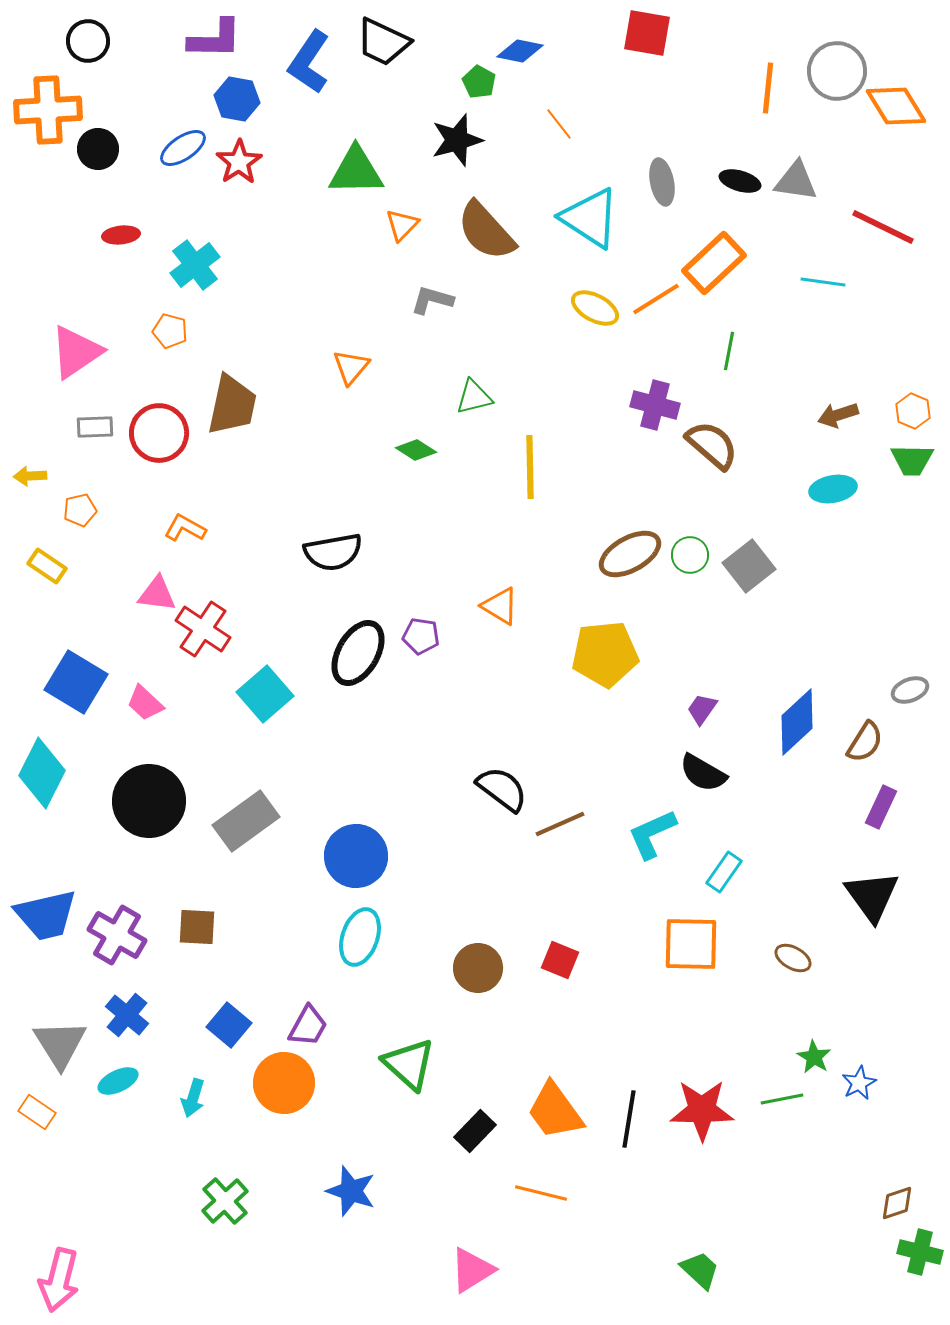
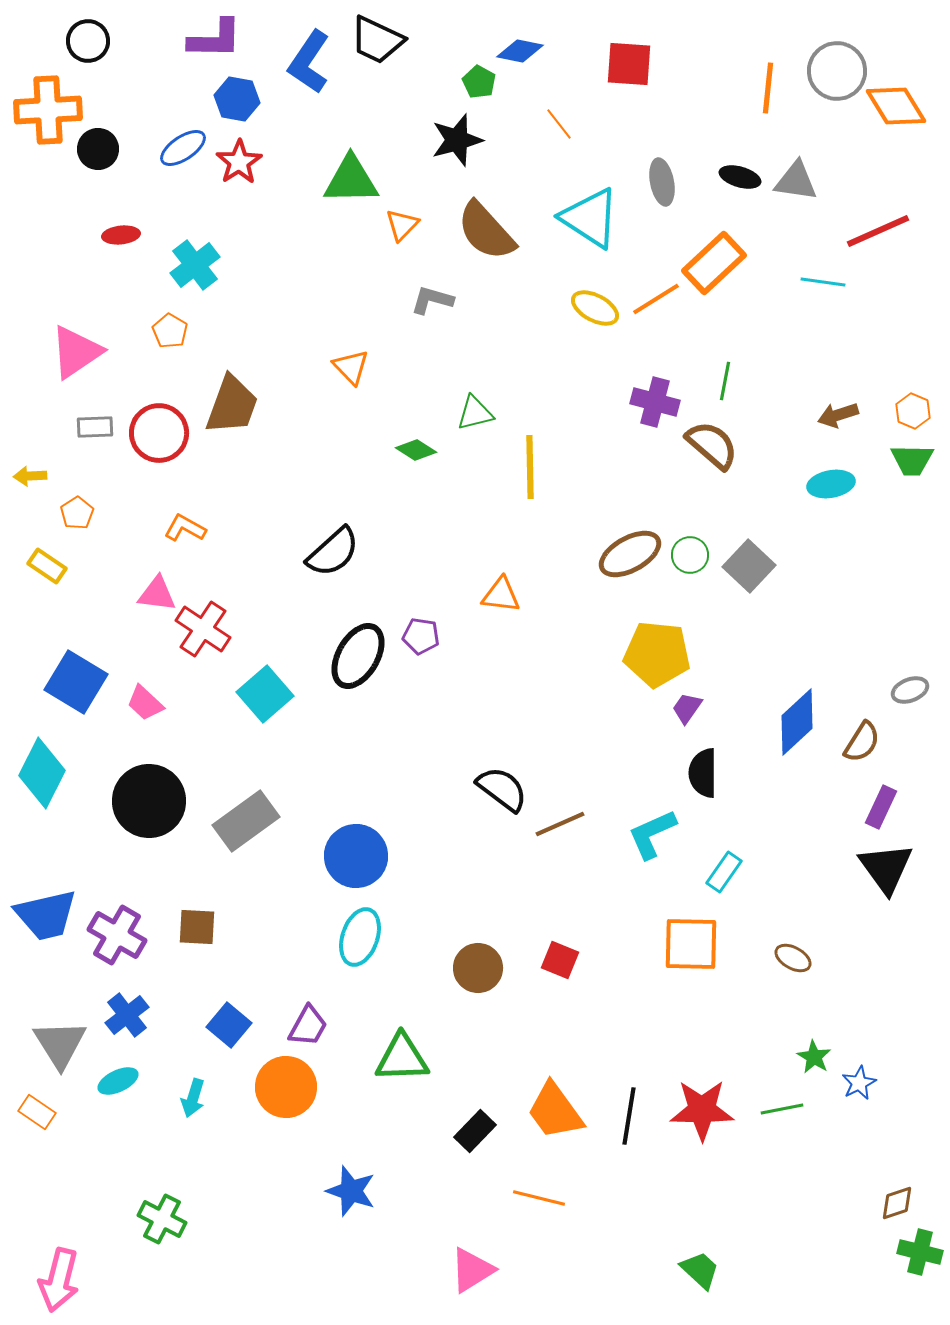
red square at (647, 33): moved 18 px left, 31 px down; rotated 6 degrees counterclockwise
black trapezoid at (383, 42): moved 6 px left, 2 px up
green triangle at (356, 171): moved 5 px left, 9 px down
black ellipse at (740, 181): moved 4 px up
red line at (883, 227): moved 5 px left, 4 px down; rotated 50 degrees counterclockwise
orange pentagon at (170, 331): rotated 16 degrees clockwise
green line at (729, 351): moved 4 px left, 30 px down
orange triangle at (351, 367): rotated 24 degrees counterclockwise
green triangle at (474, 397): moved 1 px right, 16 px down
brown trapezoid at (232, 405): rotated 8 degrees clockwise
purple cross at (655, 405): moved 3 px up
cyan ellipse at (833, 489): moved 2 px left, 5 px up
orange pentagon at (80, 510): moved 3 px left, 3 px down; rotated 20 degrees counterclockwise
black semicircle at (333, 552): rotated 32 degrees counterclockwise
gray square at (749, 566): rotated 9 degrees counterclockwise
orange triangle at (500, 606): moved 1 px right, 11 px up; rotated 24 degrees counterclockwise
black ellipse at (358, 653): moved 3 px down
yellow pentagon at (605, 654): moved 52 px right; rotated 12 degrees clockwise
purple trapezoid at (702, 709): moved 15 px left, 1 px up
brown semicircle at (865, 742): moved 3 px left
black semicircle at (703, 773): rotated 60 degrees clockwise
black triangle at (872, 896): moved 14 px right, 28 px up
blue cross at (127, 1015): rotated 12 degrees clockwise
green triangle at (409, 1064): moved 7 px left, 6 px up; rotated 44 degrees counterclockwise
orange circle at (284, 1083): moved 2 px right, 4 px down
green line at (782, 1099): moved 10 px down
black line at (629, 1119): moved 3 px up
orange line at (541, 1193): moved 2 px left, 5 px down
green cross at (225, 1201): moved 63 px left, 18 px down; rotated 21 degrees counterclockwise
